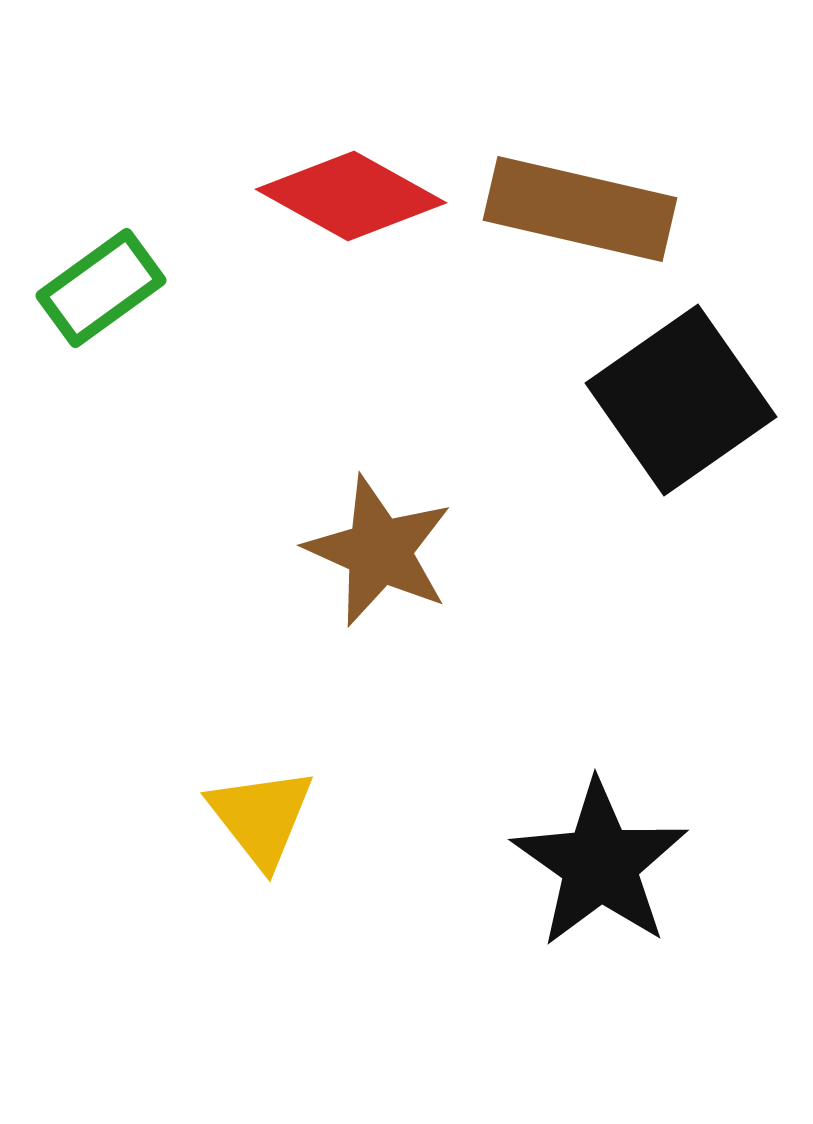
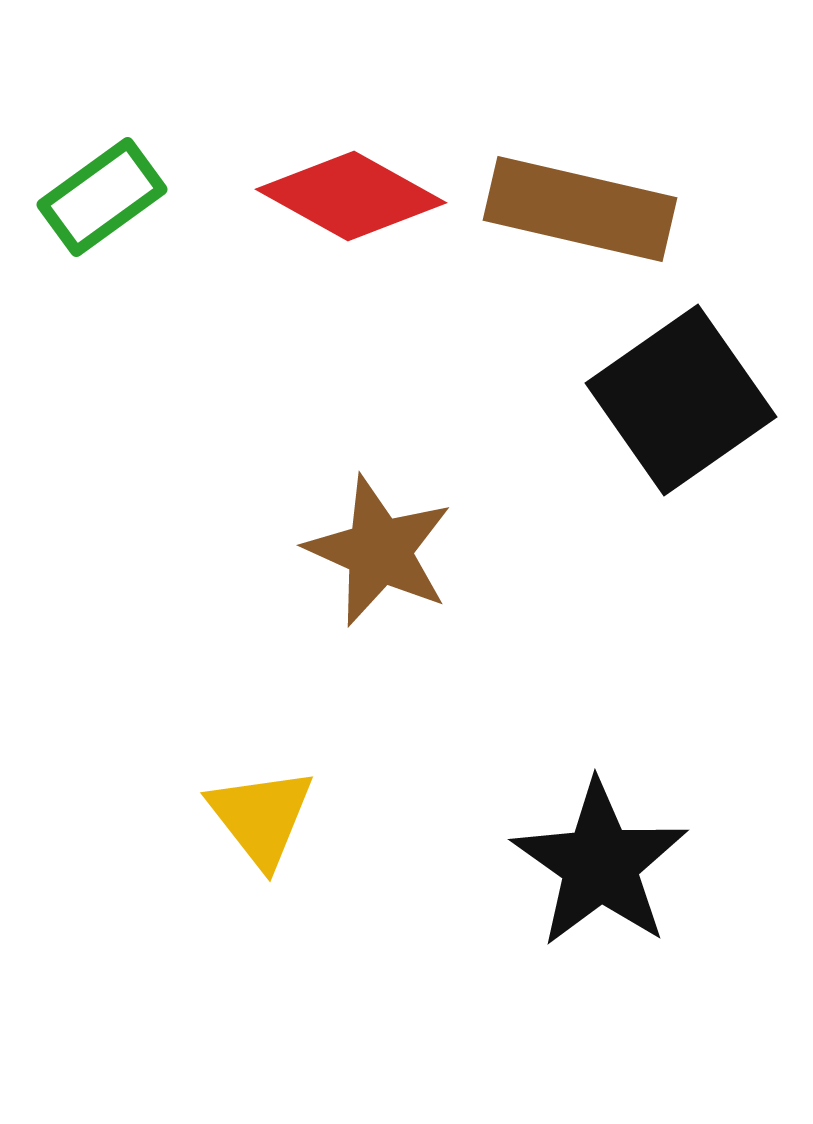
green rectangle: moved 1 px right, 91 px up
